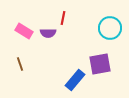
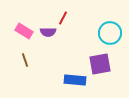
red line: rotated 16 degrees clockwise
cyan circle: moved 5 px down
purple semicircle: moved 1 px up
brown line: moved 5 px right, 4 px up
blue rectangle: rotated 55 degrees clockwise
